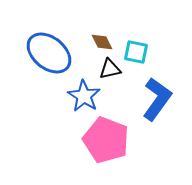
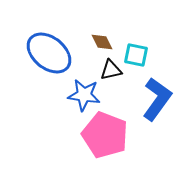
cyan square: moved 3 px down
black triangle: moved 1 px right, 1 px down
blue star: moved 1 px up; rotated 24 degrees counterclockwise
pink pentagon: moved 1 px left, 5 px up
